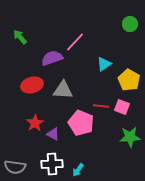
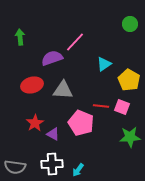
green arrow: rotated 35 degrees clockwise
